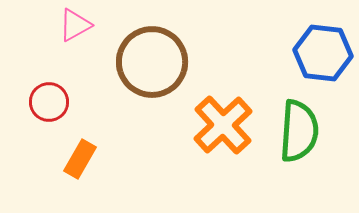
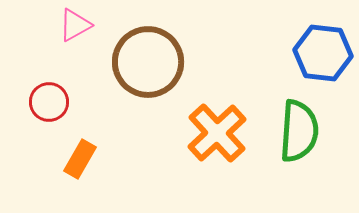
brown circle: moved 4 px left
orange cross: moved 6 px left, 8 px down
